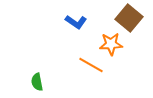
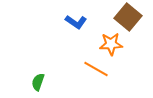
brown square: moved 1 px left, 1 px up
orange line: moved 5 px right, 4 px down
green semicircle: moved 1 px right; rotated 30 degrees clockwise
